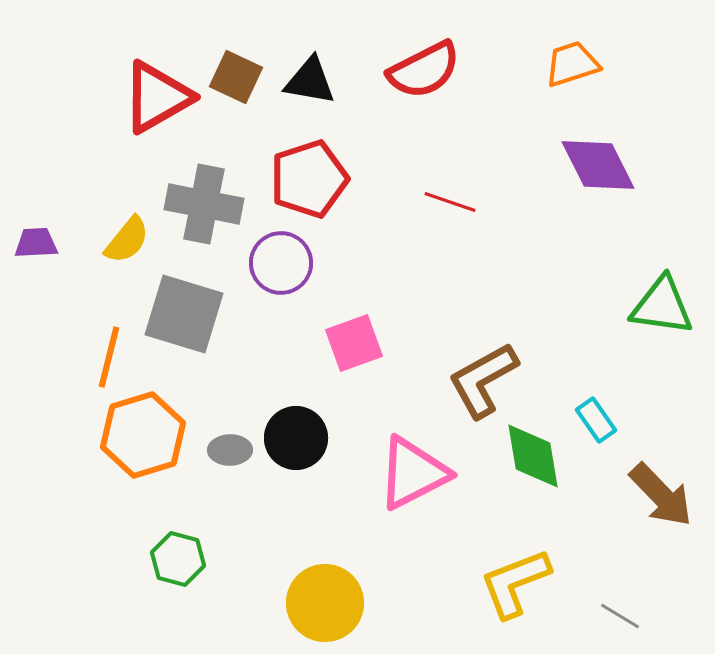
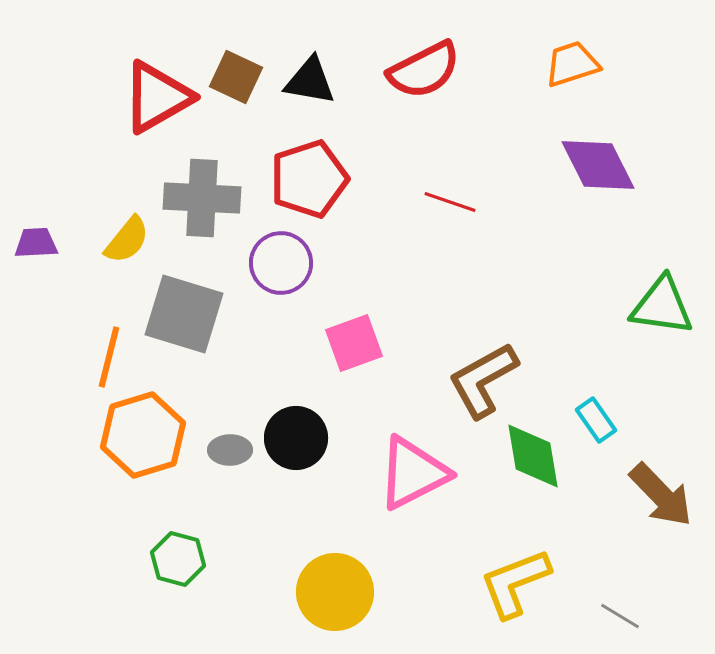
gray cross: moved 2 px left, 6 px up; rotated 8 degrees counterclockwise
yellow circle: moved 10 px right, 11 px up
